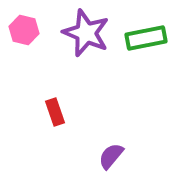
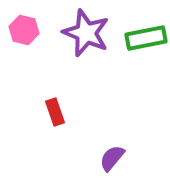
purple semicircle: moved 1 px right, 2 px down
